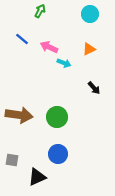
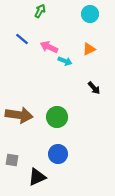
cyan arrow: moved 1 px right, 2 px up
